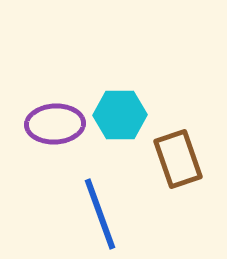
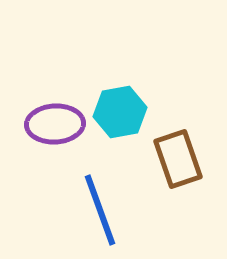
cyan hexagon: moved 3 px up; rotated 9 degrees counterclockwise
blue line: moved 4 px up
